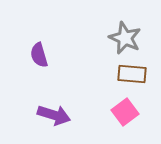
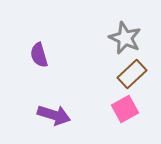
brown rectangle: rotated 48 degrees counterclockwise
pink square: moved 3 px up; rotated 8 degrees clockwise
